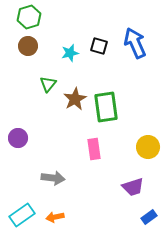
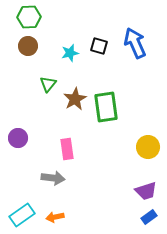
green hexagon: rotated 15 degrees clockwise
pink rectangle: moved 27 px left
purple trapezoid: moved 13 px right, 4 px down
